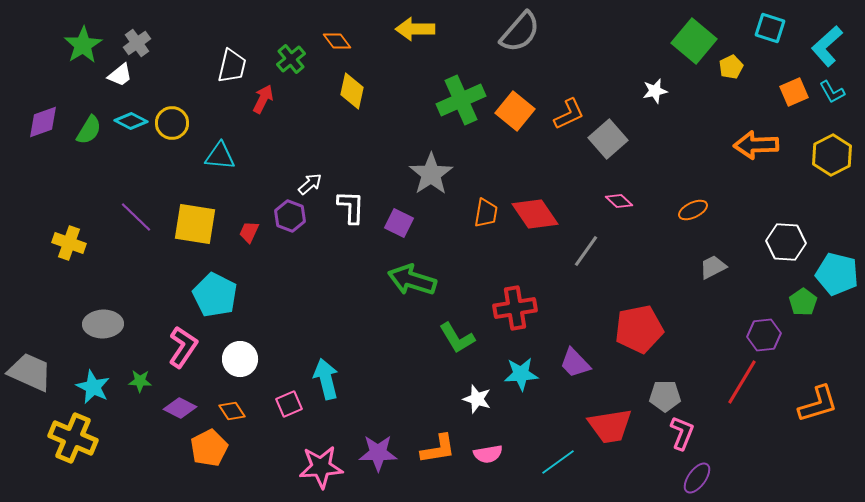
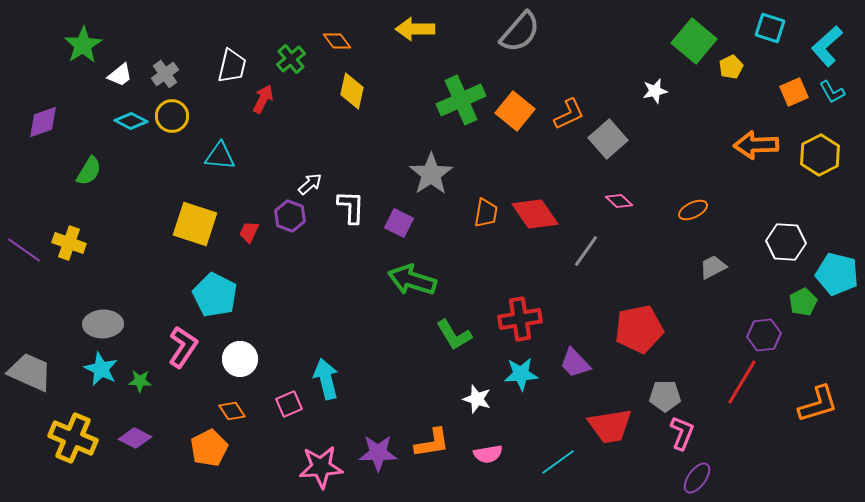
gray cross at (137, 43): moved 28 px right, 31 px down
yellow circle at (172, 123): moved 7 px up
green semicircle at (89, 130): moved 41 px down
yellow hexagon at (832, 155): moved 12 px left
purple line at (136, 217): moved 112 px left, 33 px down; rotated 9 degrees counterclockwise
yellow square at (195, 224): rotated 9 degrees clockwise
green pentagon at (803, 302): rotated 8 degrees clockwise
red cross at (515, 308): moved 5 px right, 11 px down
green L-shape at (457, 338): moved 3 px left, 3 px up
cyan star at (93, 387): moved 8 px right, 18 px up
purple diamond at (180, 408): moved 45 px left, 30 px down
orange L-shape at (438, 449): moved 6 px left, 6 px up
